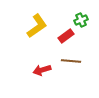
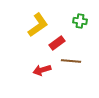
green cross: moved 1 px left, 1 px down; rotated 32 degrees clockwise
yellow L-shape: moved 1 px right, 1 px up
red rectangle: moved 9 px left, 7 px down
